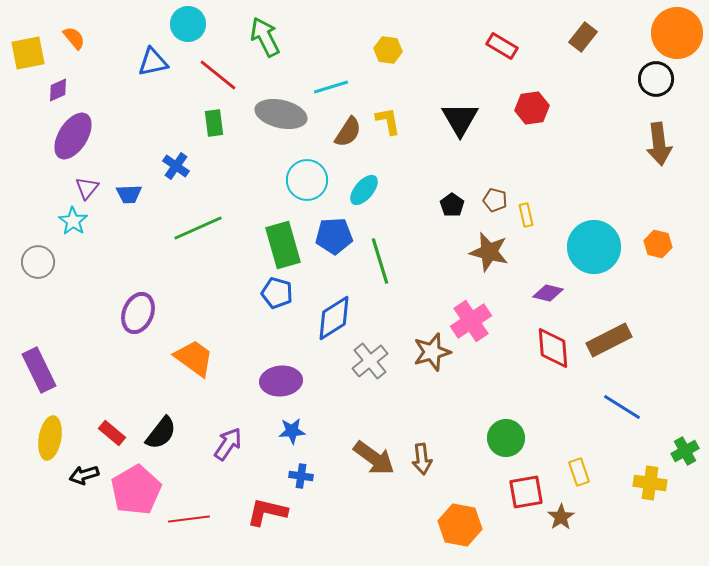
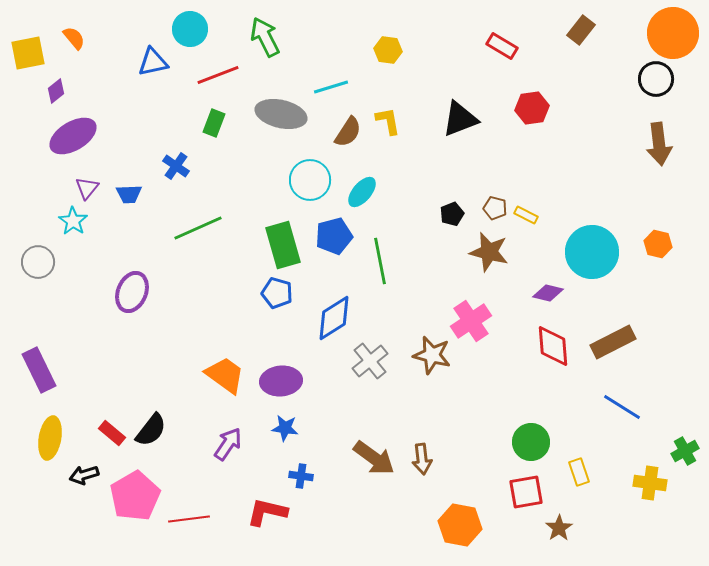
cyan circle at (188, 24): moved 2 px right, 5 px down
orange circle at (677, 33): moved 4 px left
brown rectangle at (583, 37): moved 2 px left, 7 px up
red line at (218, 75): rotated 60 degrees counterclockwise
purple diamond at (58, 90): moved 2 px left, 1 px down; rotated 15 degrees counterclockwise
black triangle at (460, 119): rotated 39 degrees clockwise
green rectangle at (214, 123): rotated 28 degrees clockwise
purple ellipse at (73, 136): rotated 27 degrees clockwise
cyan circle at (307, 180): moved 3 px right
cyan ellipse at (364, 190): moved 2 px left, 2 px down
brown pentagon at (495, 200): moved 8 px down
black pentagon at (452, 205): moved 9 px down; rotated 15 degrees clockwise
yellow rectangle at (526, 215): rotated 50 degrees counterclockwise
blue pentagon at (334, 236): rotated 12 degrees counterclockwise
cyan circle at (594, 247): moved 2 px left, 5 px down
green line at (380, 261): rotated 6 degrees clockwise
purple ellipse at (138, 313): moved 6 px left, 21 px up
brown rectangle at (609, 340): moved 4 px right, 2 px down
red diamond at (553, 348): moved 2 px up
brown star at (432, 352): moved 3 px down; rotated 30 degrees clockwise
orange trapezoid at (194, 358): moved 31 px right, 17 px down
blue star at (292, 431): moved 7 px left, 3 px up; rotated 12 degrees clockwise
black semicircle at (161, 433): moved 10 px left, 3 px up
green circle at (506, 438): moved 25 px right, 4 px down
pink pentagon at (136, 490): moved 1 px left, 6 px down
brown star at (561, 517): moved 2 px left, 11 px down
